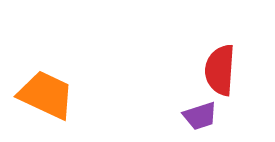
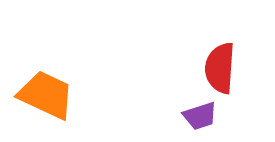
red semicircle: moved 2 px up
